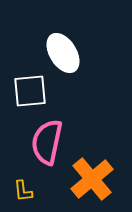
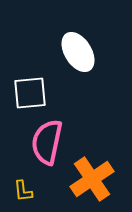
white ellipse: moved 15 px right, 1 px up
white square: moved 2 px down
orange cross: rotated 6 degrees clockwise
